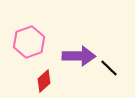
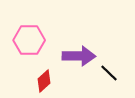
pink hexagon: moved 2 px up; rotated 20 degrees clockwise
black line: moved 5 px down
